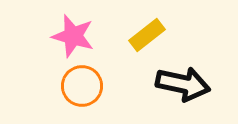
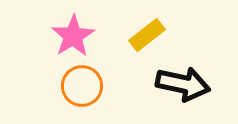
pink star: rotated 24 degrees clockwise
